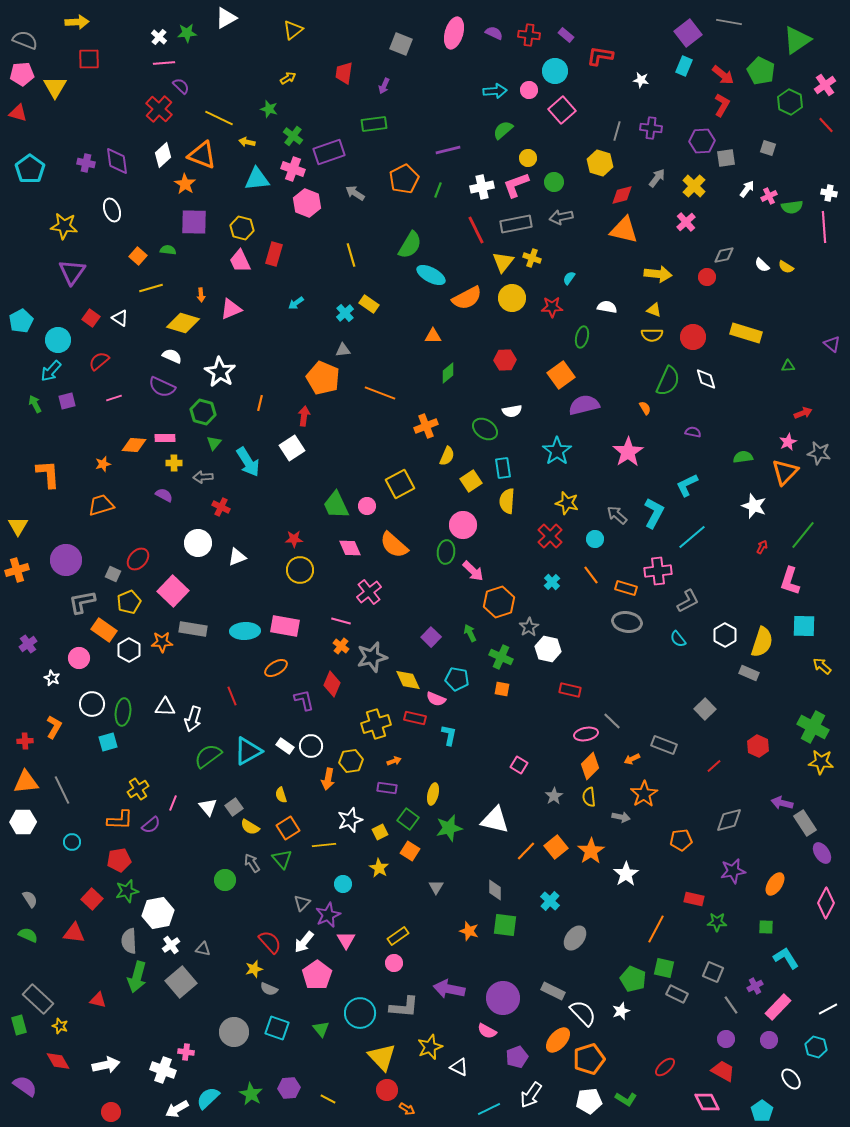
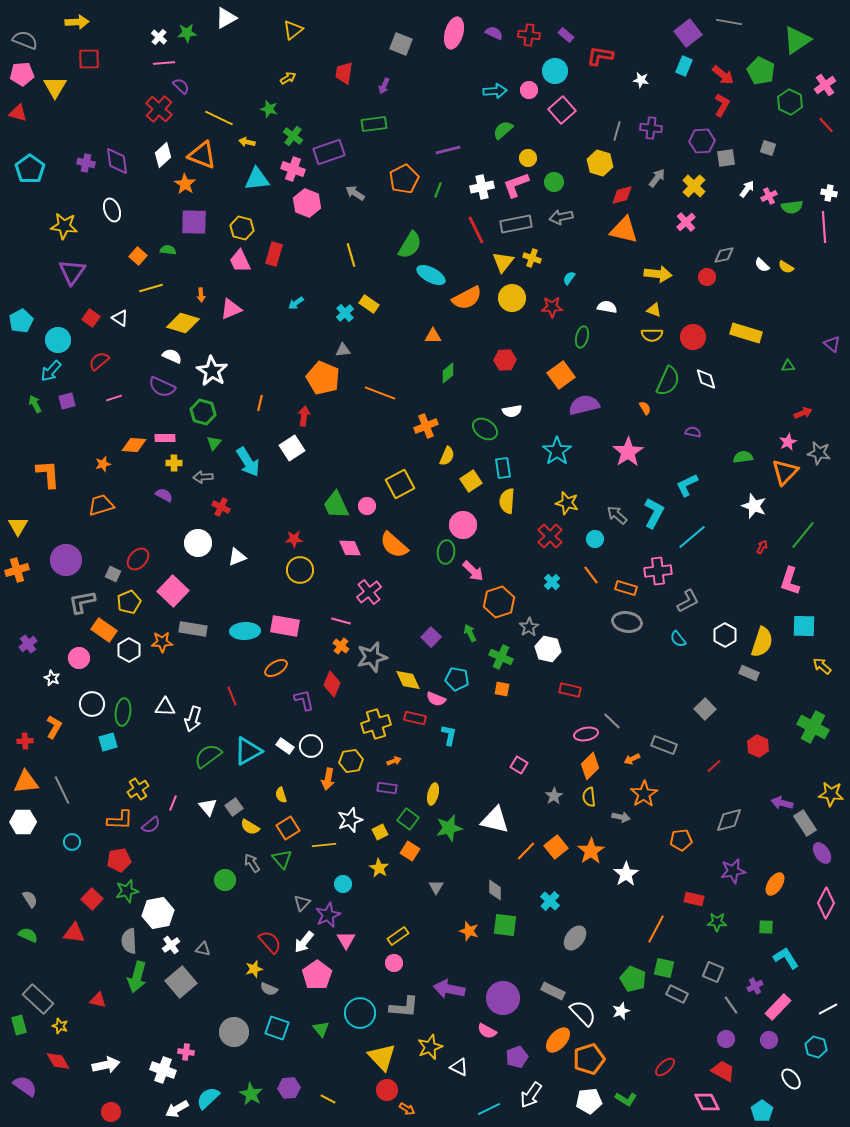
white star at (220, 372): moved 8 px left, 1 px up
yellow star at (821, 762): moved 10 px right, 32 px down
